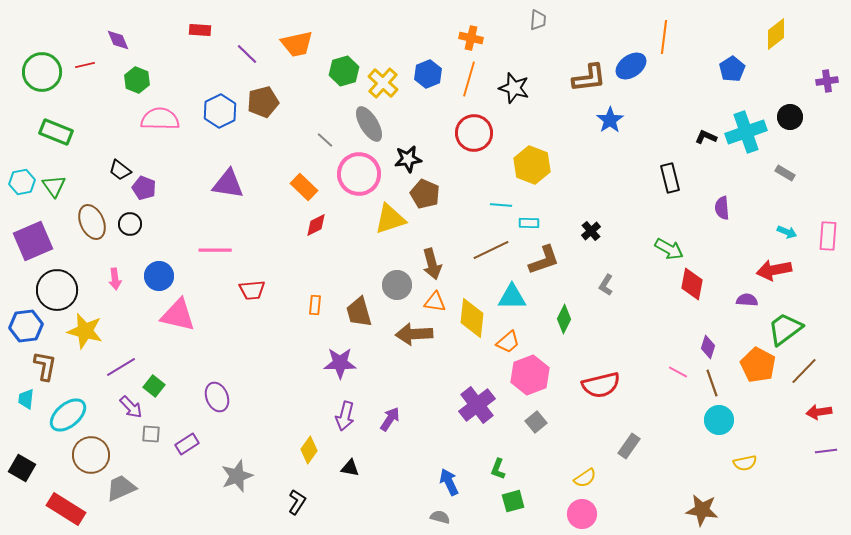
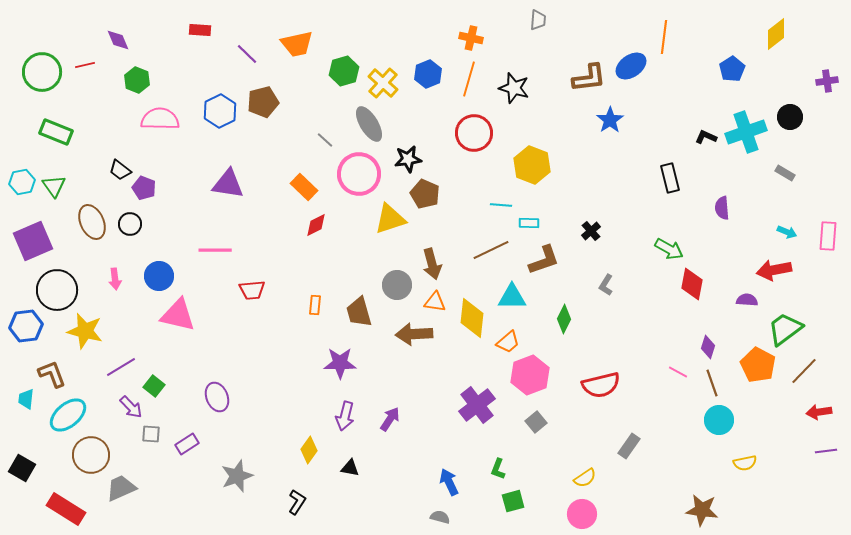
brown L-shape at (45, 366): moved 7 px right, 8 px down; rotated 32 degrees counterclockwise
